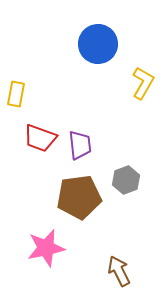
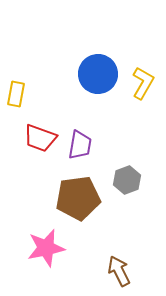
blue circle: moved 30 px down
purple trapezoid: rotated 16 degrees clockwise
gray hexagon: moved 1 px right
brown pentagon: moved 1 px left, 1 px down
